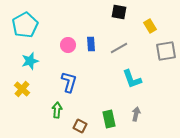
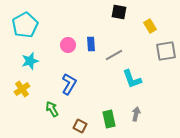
gray line: moved 5 px left, 7 px down
blue L-shape: moved 2 px down; rotated 15 degrees clockwise
yellow cross: rotated 14 degrees clockwise
green arrow: moved 5 px left, 1 px up; rotated 35 degrees counterclockwise
